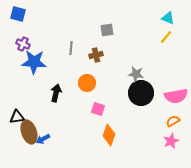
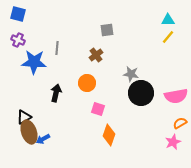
cyan triangle: moved 2 px down; rotated 24 degrees counterclockwise
yellow line: moved 2 px right
purple cross: moved 5 px left, 4 px up
gray line: moved 14 px left
brown cross: rotated 24 degrees counterclockwise
gray star: moved 5 px left
black triangle: moved 7 px right; rotated 21 degrees counterclockwise
orange semicircle: moved 7 px right, 2 px down
pink star: moved 2 px right, 1 px down
